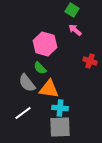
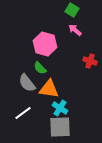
cyan cross: rotated 28 degrees clockwise
